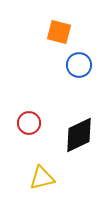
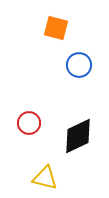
orange square: moved 3 px left, 4 px up
black diamond: moved 1 px left, 1 px down
yellow triangle: moved 3 px right; rotated 28 degrees clockwise
